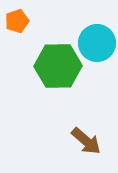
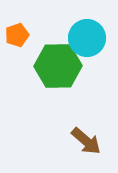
orange pentagon: moved 14 px down
cyan circle: moved 10 px left, 5 px up
